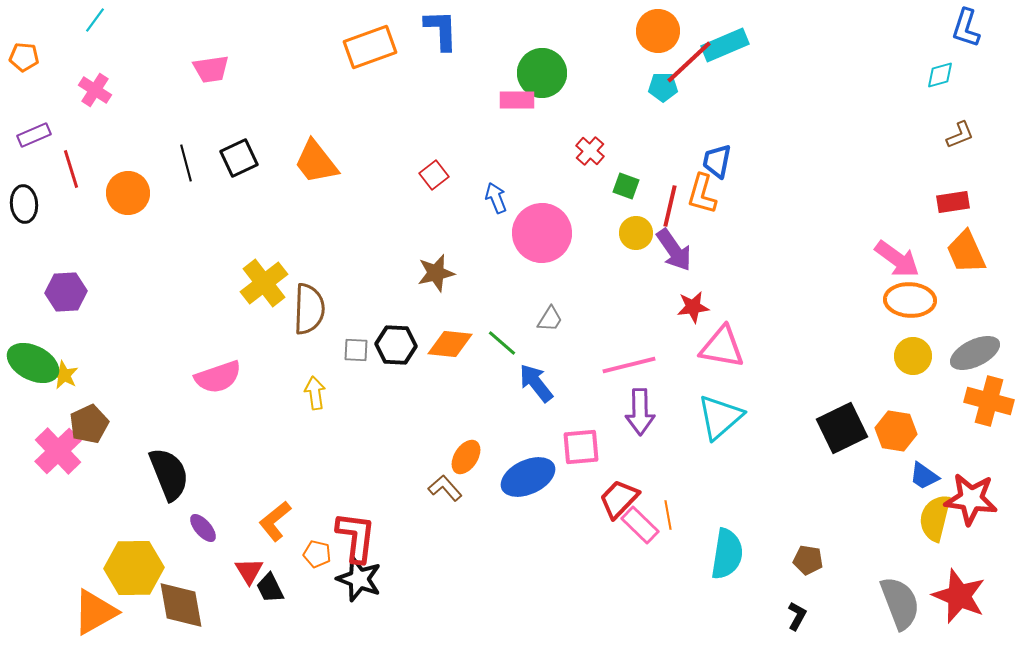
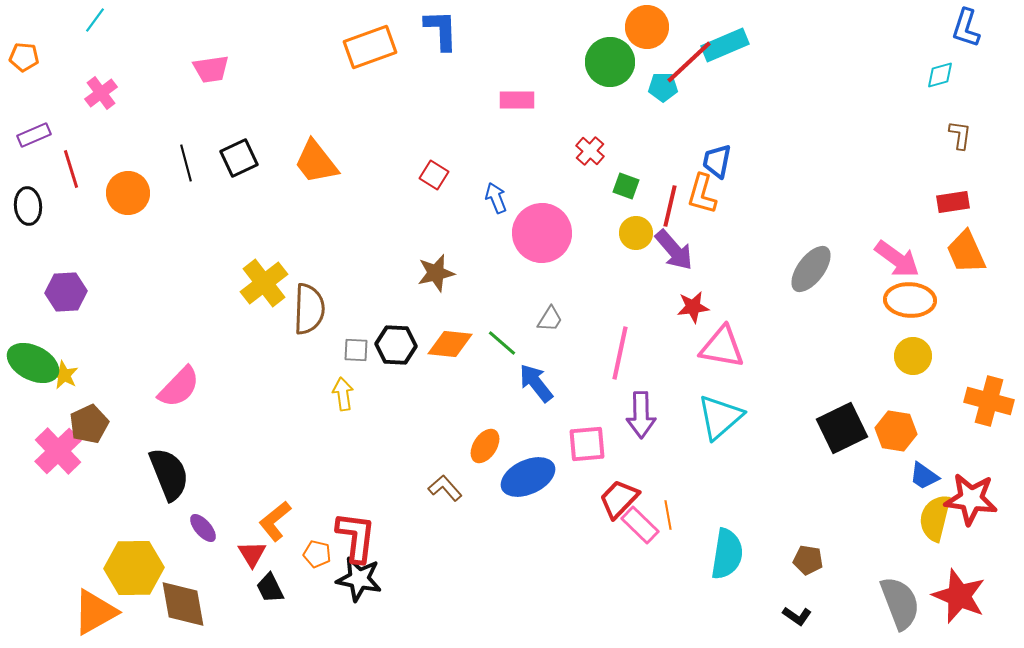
orange circle at (658, 31): moved 11 px left, 4 px up
green circle at (542, 73): moved 68 px right, 11 px up
pink cross at (95, 90): moved 6 px right, 3 px down; rotated 20 degrees clockwise
brown L-shape at (960, 135): rotated 60 degrees counterclockwise
red square at (434, 175): rotated 20 degrees counterclockwise
black ellipse at (24, 204): moved 4 px right, 2 px down
purple arrow at (674, 250): rotated 6 degrees counterclockwise
gray ellipse at (975, 353): moved 164 px left, 84 px up; rotated 27 degrees counterclockwise
pink line at (629, 365): moved 9 px left, 12 px up; rotated 64 degrees counterclockwise
pink semicircle at (218, 377): moved 39 px left, 10 px down; rotated 27 degrees counterclockwise
yellow arrow at (315, 393): moved 28 px right, 1 px down
purple arrow at (640, 412): moved 1 px right, 3 px down
pink square at (581, 447): moved 6 px right, 3 px up
orange ellipse at (466, 457): moved 19 px right, 11 px up
red triangle at (249, 571): moved 3 px right, 17 px up
black star at (359, 579): rotated 9 degrees counterclockwise
brown diamond at (181, 605): moved 2 px right, 1 px up
black L-shape at (797, 616): rotated 96 degrees clockwise
